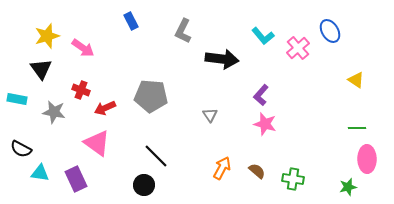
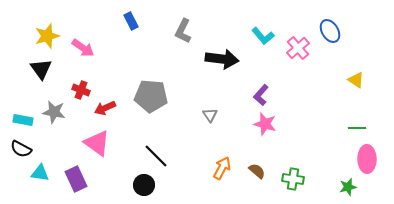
cyan rectangle: moved 6 px right, 21 px down
